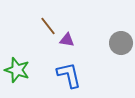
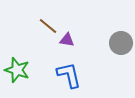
brown line: rotated 12 degrees counterclockwise
